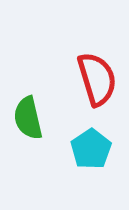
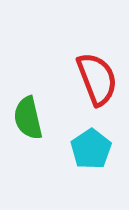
red semicircle: rotated 4 degrees counterclockwise
